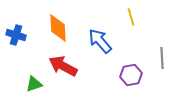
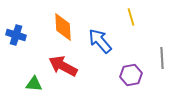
orange diamond: moved 5 px right, 1 px up
green triangle: rotated 24 degrees clockwise
